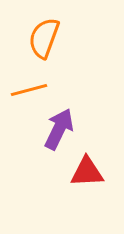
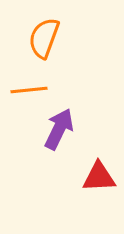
orange line: rotated 9 degrees clockwise
red triangle: moved 12 px right, 5 px down
